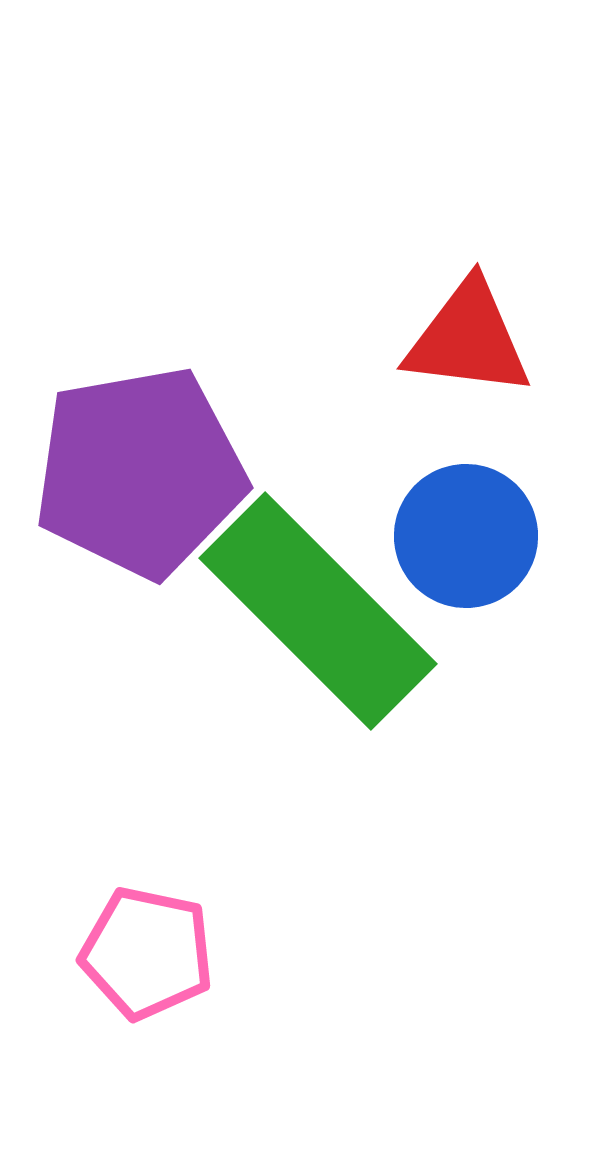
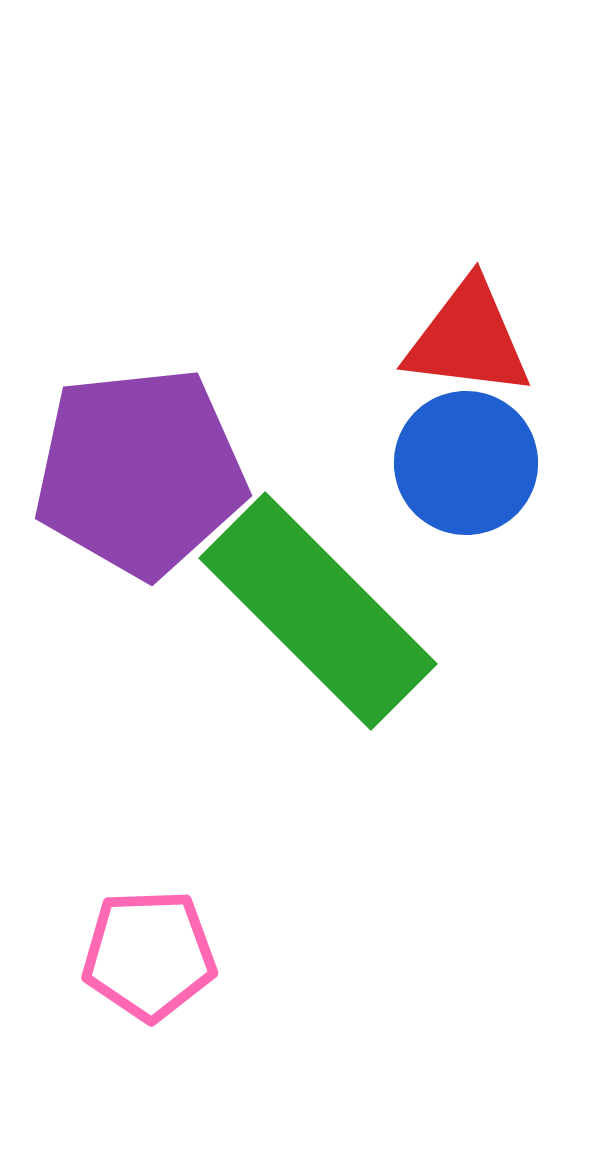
purple pentagon: rotated 4 degrees clockwise
blue circle: moved 73 px up
pink pentagon: moved 2 px right, 2 px down; rotated 14 degrees counterclockwise
